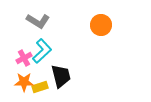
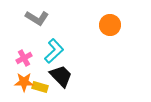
gray L-shape: moved 1 px left, 3 px up
orange circle: moved 9 px right
cyan L-shape: moved 12 px right
black trapezoid: rotated 30 degrees counterclockwise
yellow rectangle: rotated 35 degrees clockwise
